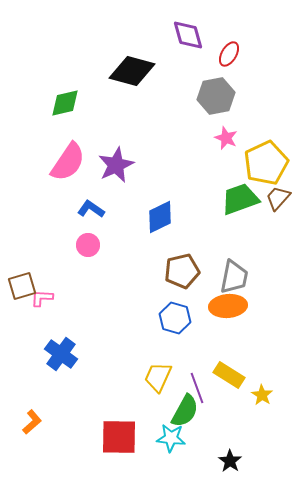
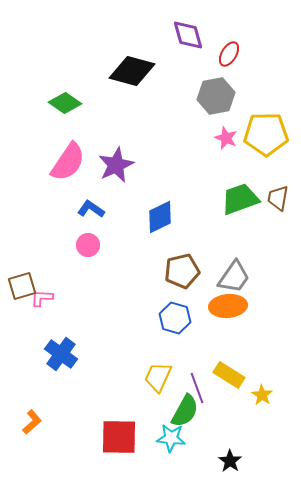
green diamond: rotated 48 degrees clockwise
yellow pentagon: moved 29 px up; rotated 24 degrees clockwise
brown trapezoid: rotated 32 degrees counterclockwise
gray trapezoid: rotated 24 degrees clockwise
